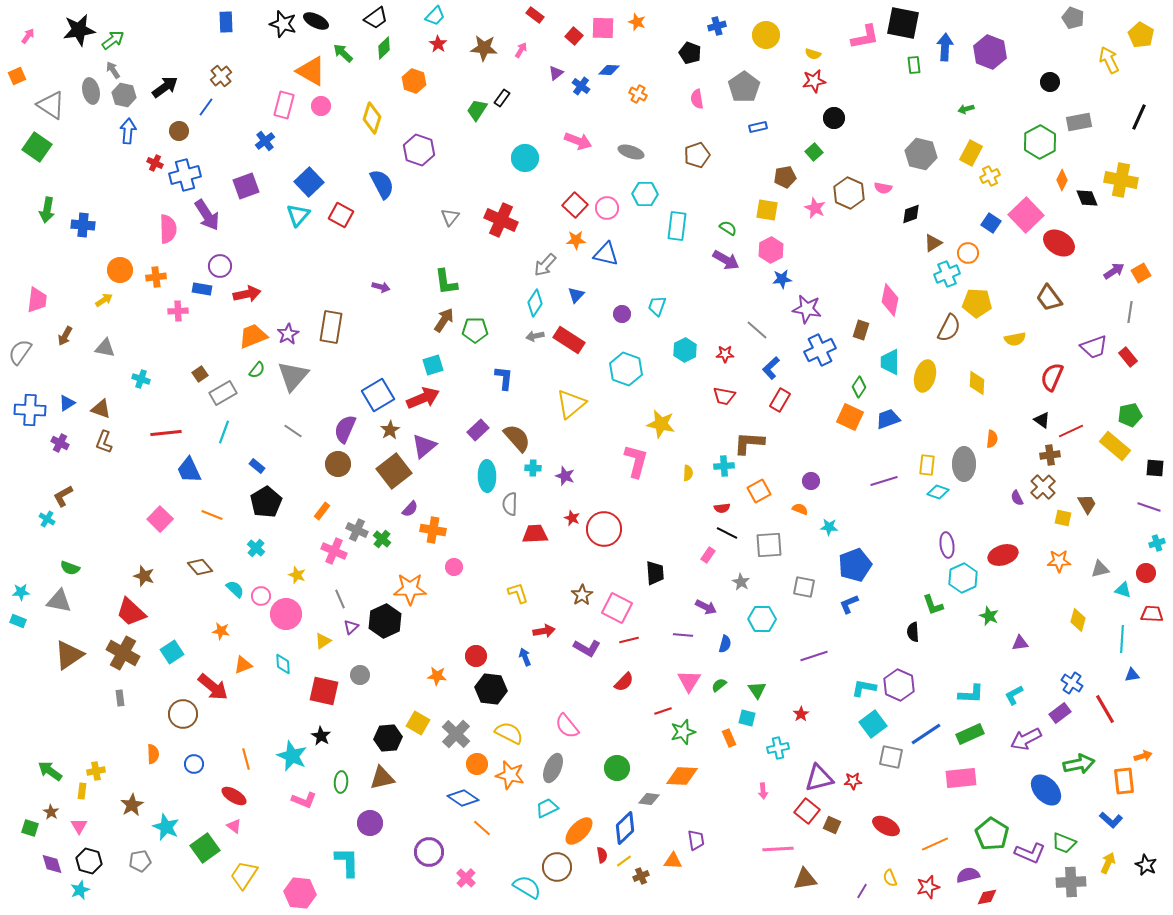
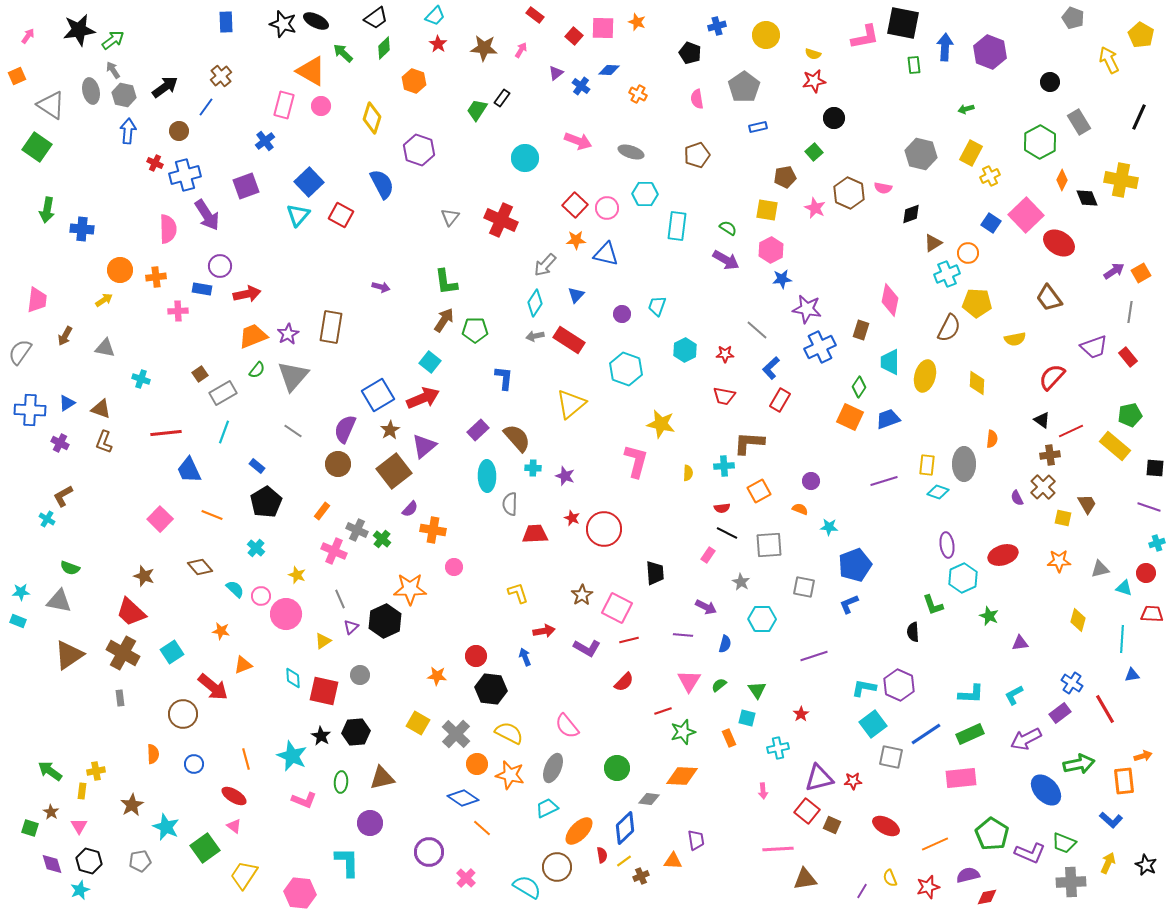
gray rectangle at (1079, 122): rotated 70 degrees clockwise
blue cross at (83, 225): moved 1 px left, 4 px down
blue cross at (820, 350): moved 3 px up
cyan square at (433, 365): moved 3 px left, 3 px up; rotated 35 degrees counterclockwise
red semicircle at (1052, 377): rotated 20 degrees clockwise
cyan triangle at (1123, 590): moved 1 px right, 2 px up
cyan diamond at (283, 664): moved 10 px right, 14 px down
black hexagon at (388, 738): moved 32 px left, 6 px up
